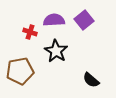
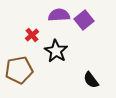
purple semicircle: moved 5 px right, 5 px up
red cross: moved 2 px right, 3 px down; rotated 32 degrees clockwise
brown pentagon: moved 1 px left, 1 px up
black semicircle: rotated 12 degrees clockwise
